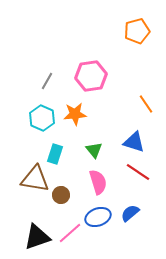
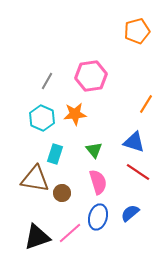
orange line: rotated 66 degrees clockwise
brown circle: moved 1 px right, 2 px up
blue ellipse: rotated 55 degrees counterclockwise
